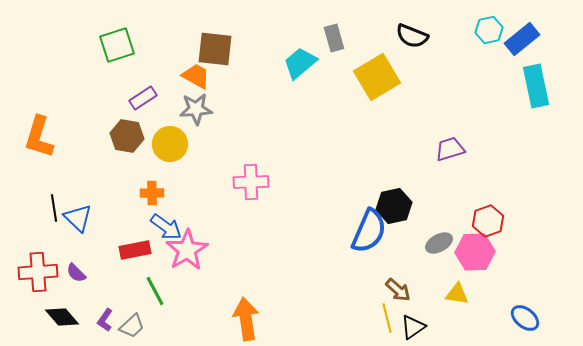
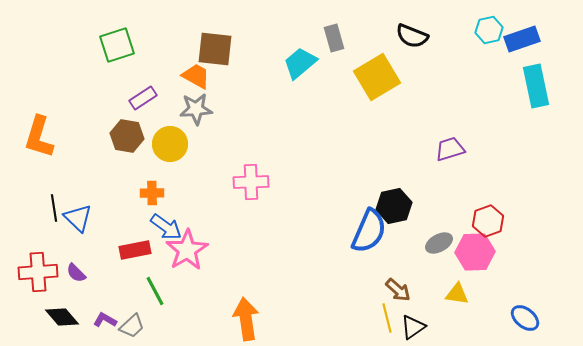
blue rectangle: rotated 20 degrees clockwise
purple L-shape: rotated 85 degrees clockwise
